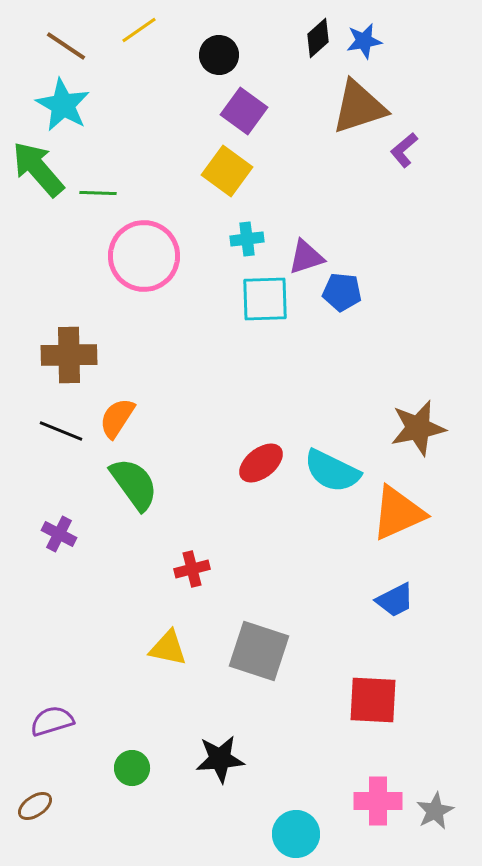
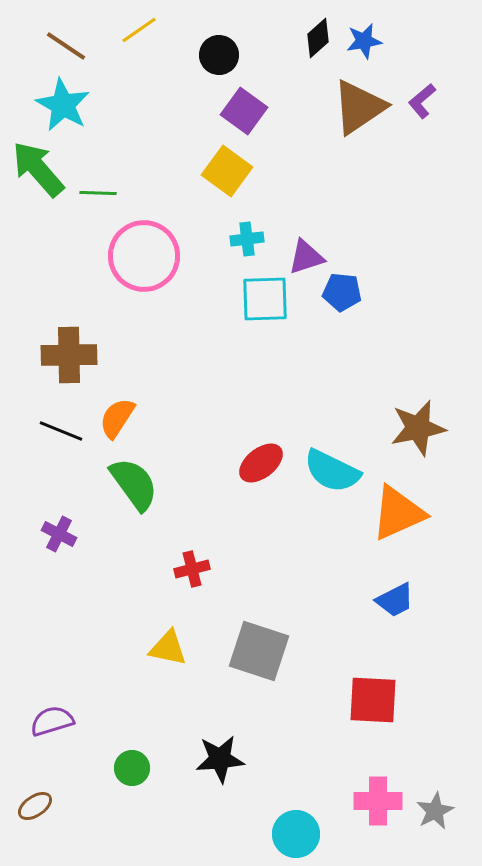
brown triangle: rotated 16 degrees counterclockwise
purple L-shape: moved 18 px right, 49 px up
